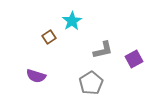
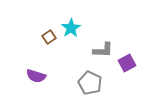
cyan star: moved 1 px left, 7 px down
gray L-shape: rotated 15 degrees clockwise
purple square: moved 7 px left, 4 px down
gray pentagon: moved 1 px left; rotated 15 degrees counterclockwise
